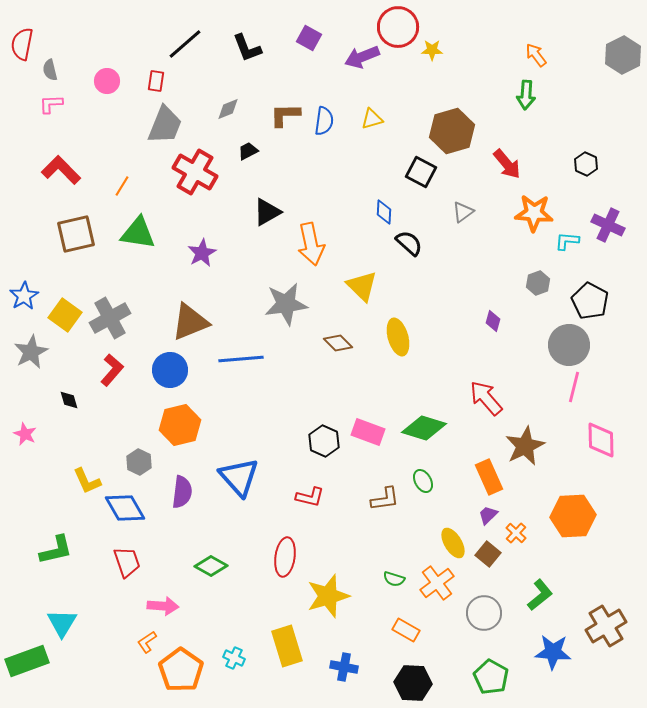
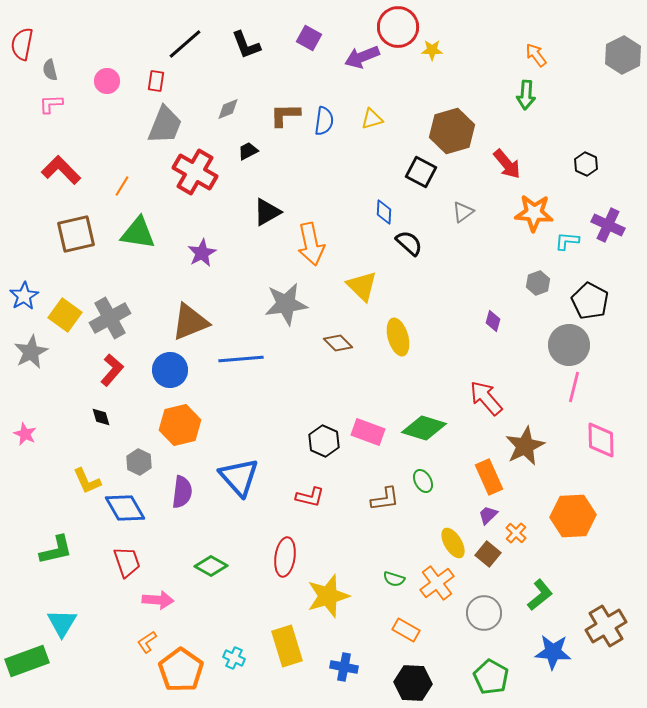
black L-shape at (247, 48): moved 1 px left, 3 px up
black diamond at (69, 400): moved 32 px right, 17 px down
pink arrow at (163, 606): moved 5 px left, 6 px up
